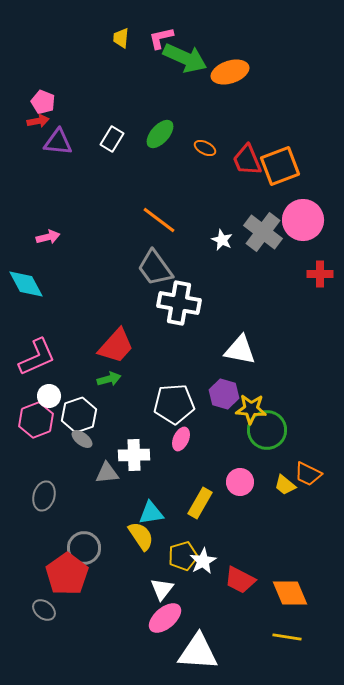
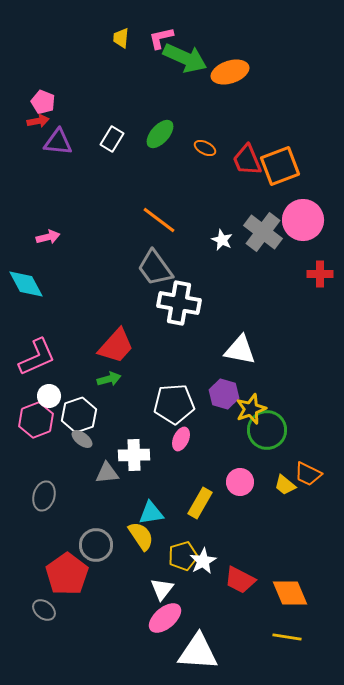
yellow star at (251, 409): rotated 24 degrees counterclockwise
gray circle at (84, 548): moved 12 px right, 3 px up
